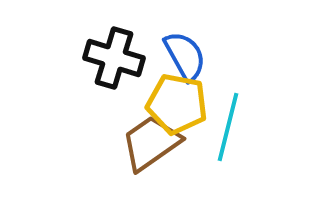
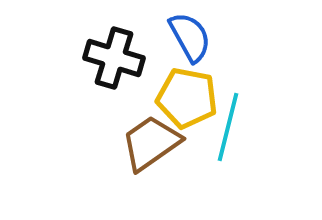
blue semicircle: moved 5 px right, 19 px up
yellow pentagon: moved 10 px right, 6 px up
